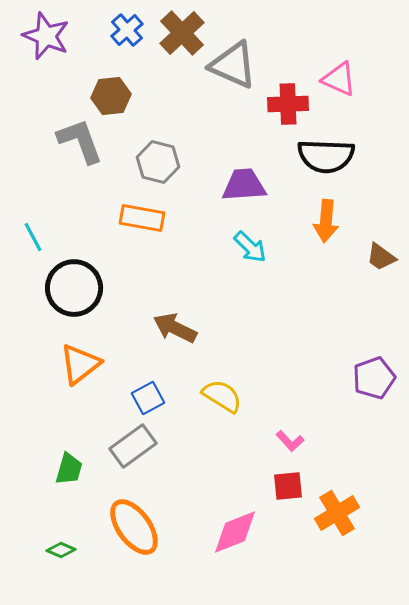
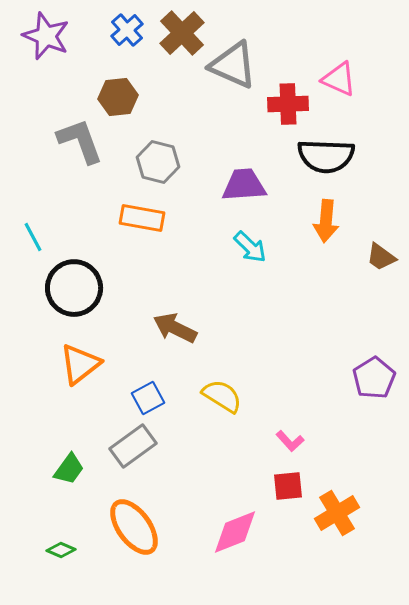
brown hexagon: moved 7 px right, 1 px down
purple pentagon: rotated 12 degrees counterclockwise
green trapezoid: rotated 20 degrees clockwise
